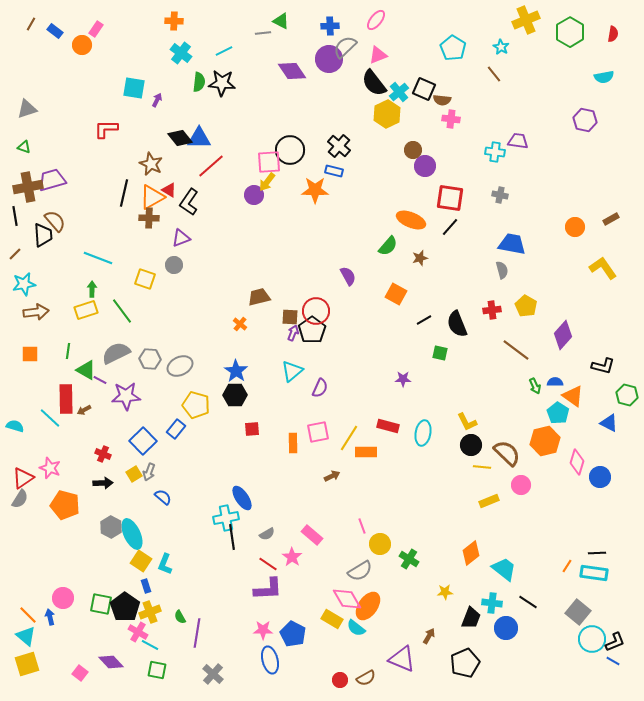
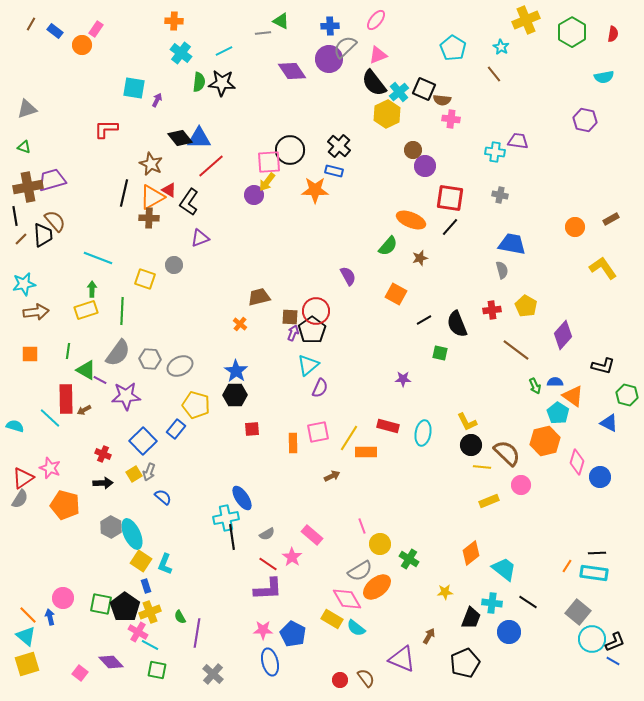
green hexagon at (570, 32): moved 2 px right
purple triangle at (181, 238): moved 19 px right
brown line at (15, 254): moved 6 px right, 15 px up
green line at (122, 311): rotated 40 degrees clockwise
gray semicircle at (116, 353): moved 2 px right; rotated 152 degrees clockwise
cyan triangle at (292, 371): moved 16 px right, 6 px up
orange ellipse at (368, 606): moved 9 px right, 19 px up; rotated 16 degrees clockwise
blue circle at (506, 628): moved 3 px right, 4 px down
blue ellipse at (270, 660): moved 2 px down
brown semicircle at (366, 678): rotated 96 degrees counterclockwise
